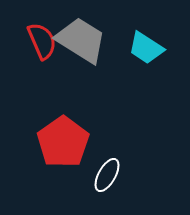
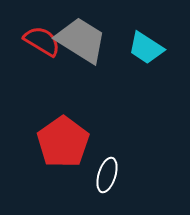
red semicircle: rotated 36 degrees counterclockwise
white ellipse: rotated 12 degrees counterclockwise
